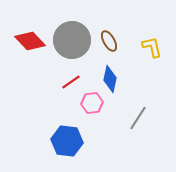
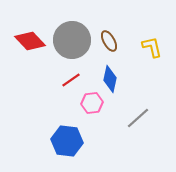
red line: moved 2 px up
gray line: rotated 15 degrees clockwise
